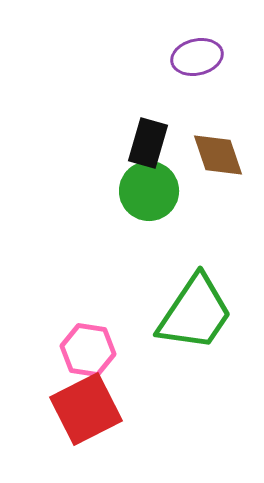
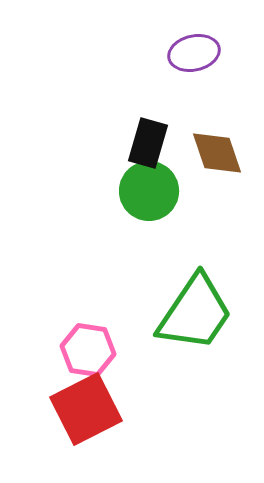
purple ellipse: moved 3 px left, 4 px up
brown diamond: moved 1 px left, 2 px up
